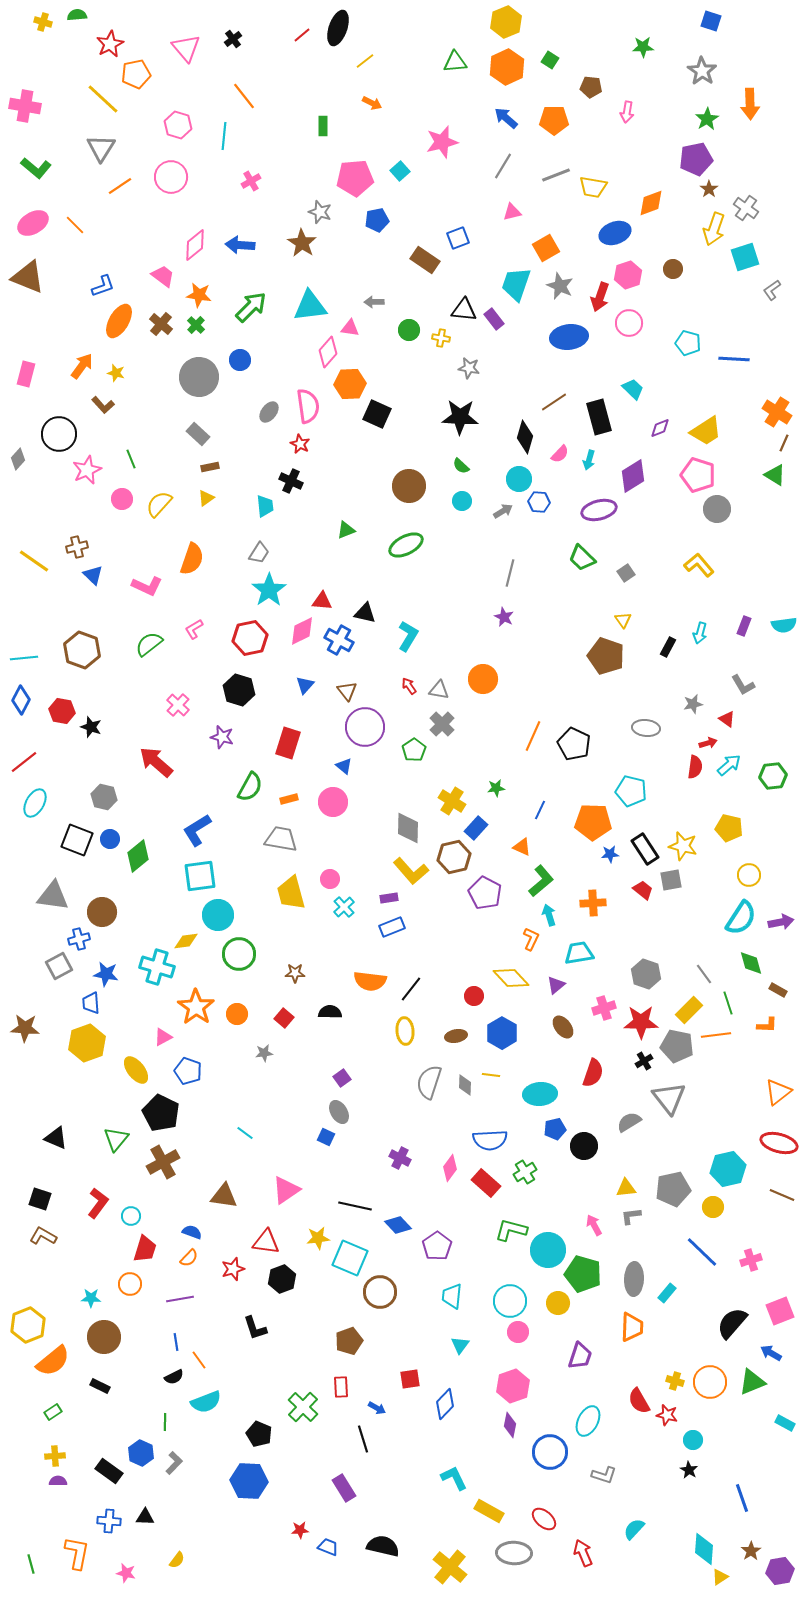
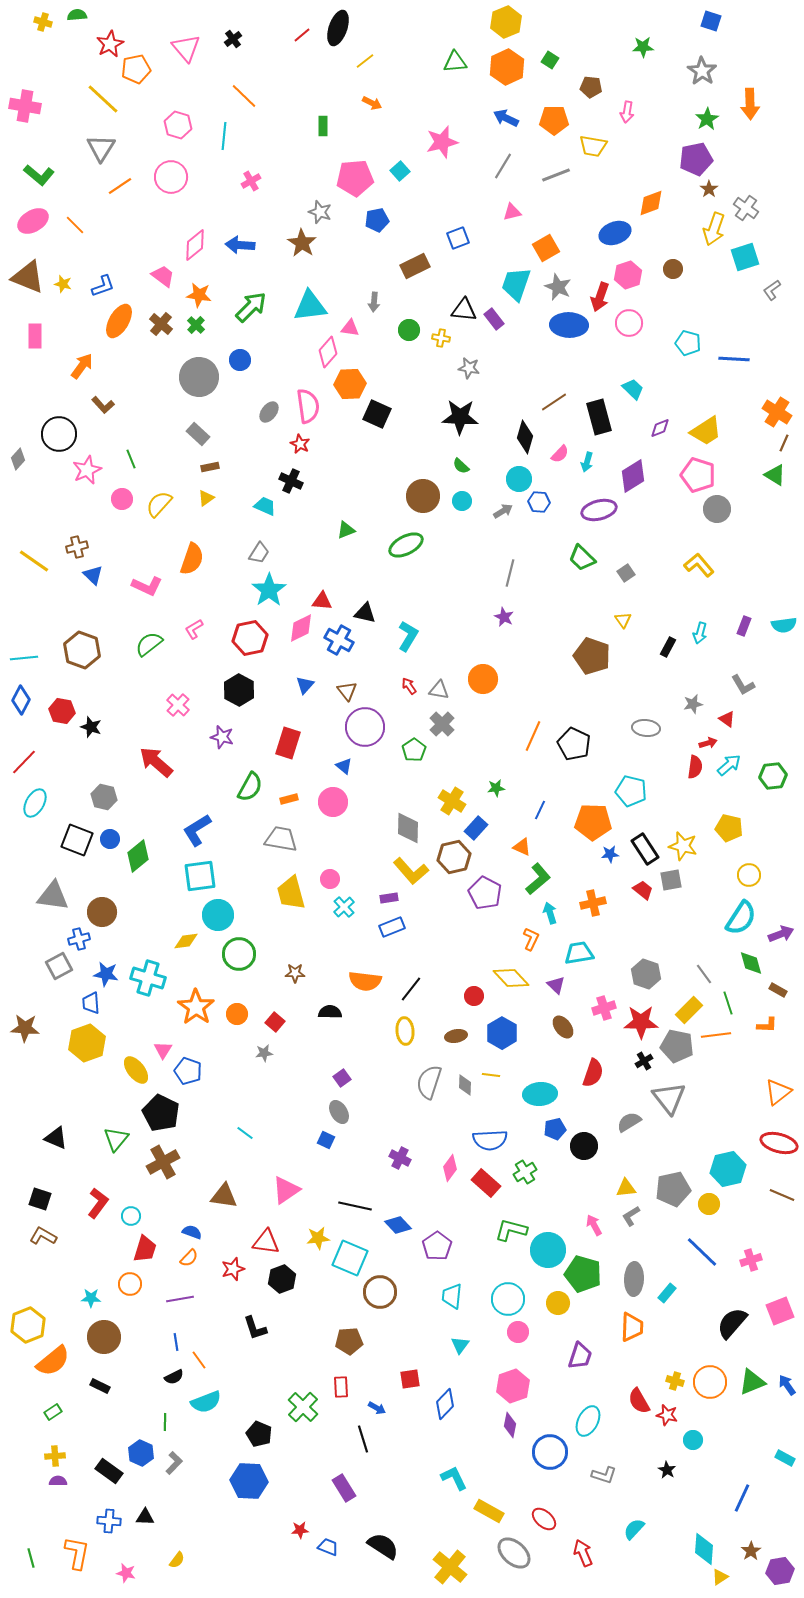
orange pentagon at (136, 74): moved 5 px up
orange line at (244, 96): rotated 8 degrees counterclockwise
blue arrow at (506, 118): rotated 15 degrees counterclockwise
green L-shape at (36, 168): moved 3 px right, 7 px down
yellow trapezoid at (593, 187): moved 41 px up
pink ellipse at (33, 223): moved 2 px up
brown rectangle at (425, 260): moved 10 px left, 6 px down; rotated 60 degrees counterclockwise
gray star at (560, 286): moved 2 px left, 1 px down
gray arrow at (374, 302): rotated 84 degrees counterclockwise
blue ellipse at (569, 337): moved 12 px up; rotated 9 degrees clockwise
yellow star at (116, 373): moved 53 px left, 89 px up
pink rectangle at (26, 374): moved 9 px right, 38 px up; rotated 15 degrees counterclockwise
cyan arrow at (589, 460): moved 2 px left, 2 px down
brown circle at (409, 486): moved 14 px right, 10 px down
cyan trapezoid at (265, 506): rotated 60 degrees counterclockwise
pink diamond at (302, 631): moved 1 px left, 3 px up
brown pentagon at (606, 656): moved 14 px left
black hexagon at (239, 690): rotated 12 degrees clockwise
red line at (24, 762): rotated 8 degrees counterclockwise
green L-shape at (541, 881): moved 3 px left, 2 px up
orange cross at (593, 903): rotated 10 degrees counterclockwise
cyan arrow at (549, 915): moved 1 px right, 2 px up
purple arrow at (781, 922): moved 12 px down; rotated 10 degrees counterclockwise
cyan cross at (157, 967): moved 9 px left, 11 px down
orange semicircle at (370, 981): moved 5 px left
purple triangle at (556, 985): rotated 36 degrees counterclockwise
red square at (284, 1018): moved 9 px left, 4 px down
pink triangle at (163, 1037): moved 13 px down; rotated 30 degrees counterclockwise
blue square at (326, 1137): moved 3 px down
yellow circle at (713, 1207): moved 4 px left, 3 px up
gray L-shape at (631, 1216): rotated 25 degrees counterclockwise
cyan circle at (510, 1301): moved 2 px left, 2 px up
brown pentagon at (349, 1341): rotated 16 degrees clockwise
blue arrow at (771, 1353): moved 16 px right, 32 px down; rotated 25 degrees clockwise
cyan rectangle at (785, 1423): moved 35 px down
black star at (689, 1470): moved 22 px left
blue line at (742, 1498): rotated 44 degrees clockwise
black semicircle at (383, 1546): rotated 20 degrees clockwise
gray ellipse at (514, 1553): rotated 40 degrees clockwise
green line at (31, 1564): moved 6 px up
